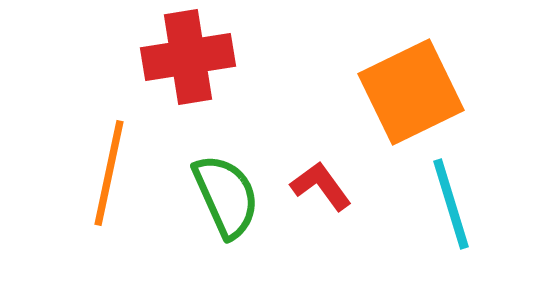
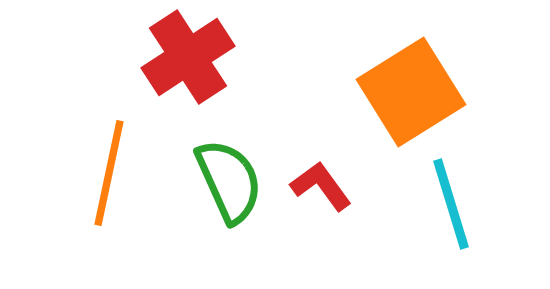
red cross: rotated 24 degrees counterclockwise
orange square: rotated 6 degrees counterclockwise
green semicircle: moved 3 px right, 15 px up
